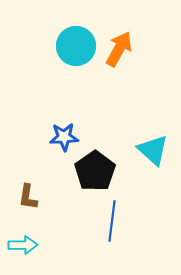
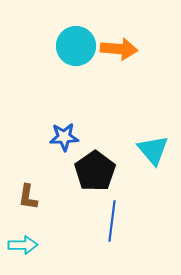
orange arrow: rotated 66 degrees clockwise
cyan triangle: rotated 8 degrees clockwise
